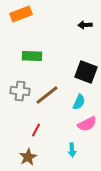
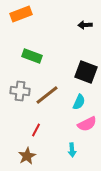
green rectangle: rotated 18 degrees clockwise
brown star: moved 1 px left, 1 px up
